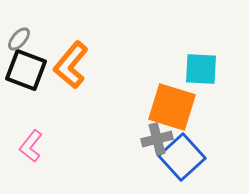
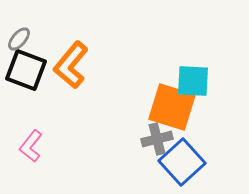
cyan square: moved 8 px left, 12 px down
blue square: moved 5 px down
